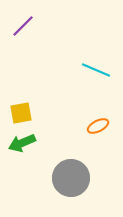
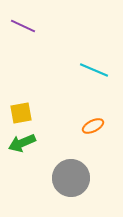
purple line: rotated 70 degrees clockwise
cyan line: moved 2 px left
orange ellipse: moved 5 px left
